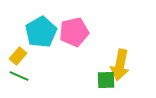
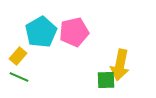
green line: moved 1 px down
